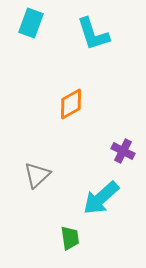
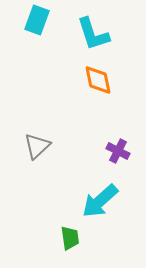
cyan rectangle: moved 6 px right, 3 px up
orange diamond: moved 27 px right, 24 px up; rotated 72 degrees counterclockwise
purple cross: moved 5 px left
gray triangle: moved 29 px up
cyan arrow: moved 1 px left, 3 px down
